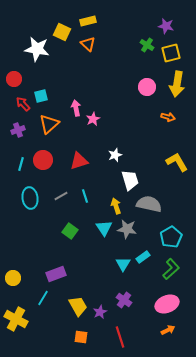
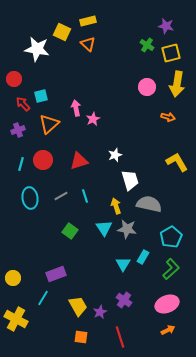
cyan rectangle at (143, 257): rotated 24 degrees counterclockwise
